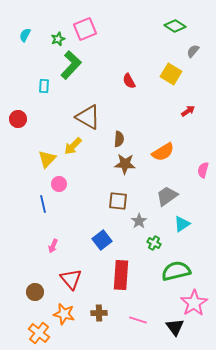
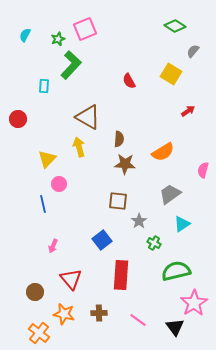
yellow arrow: moved 6 px right, 1 px down; rotated 120 degrees clockwise
gray trapezoid: moved 3 px right, 2 px up
pink line: rotated 18 degrees clockwise
